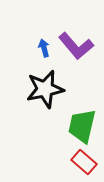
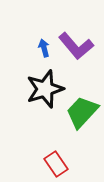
black star: rotated 6 degrees counterclockwise
green trapezoid: moved 14 px up; rotated 30 degrees clockwise
red rectangle: moved 28 px left, 2 px down; rotated 15 degrees clockwise
